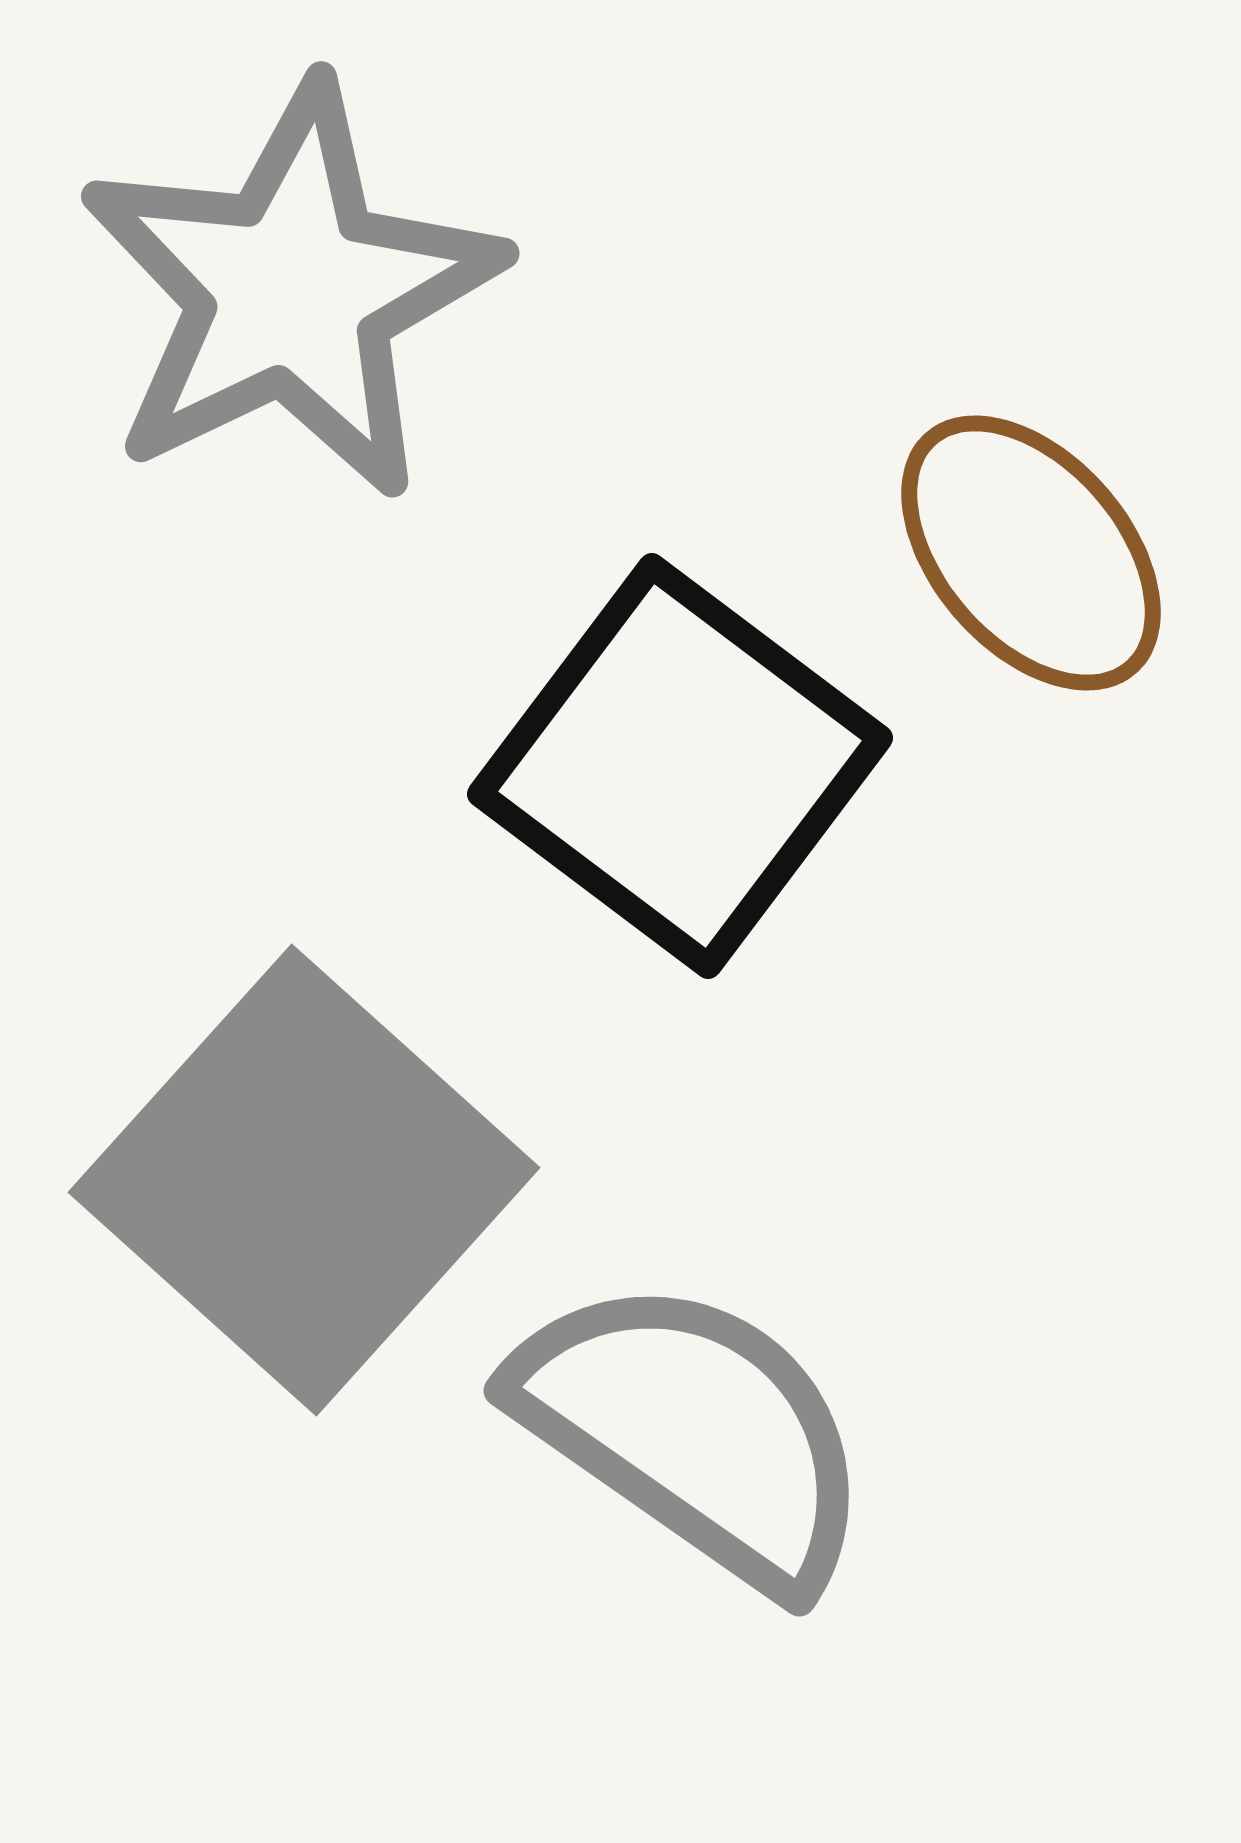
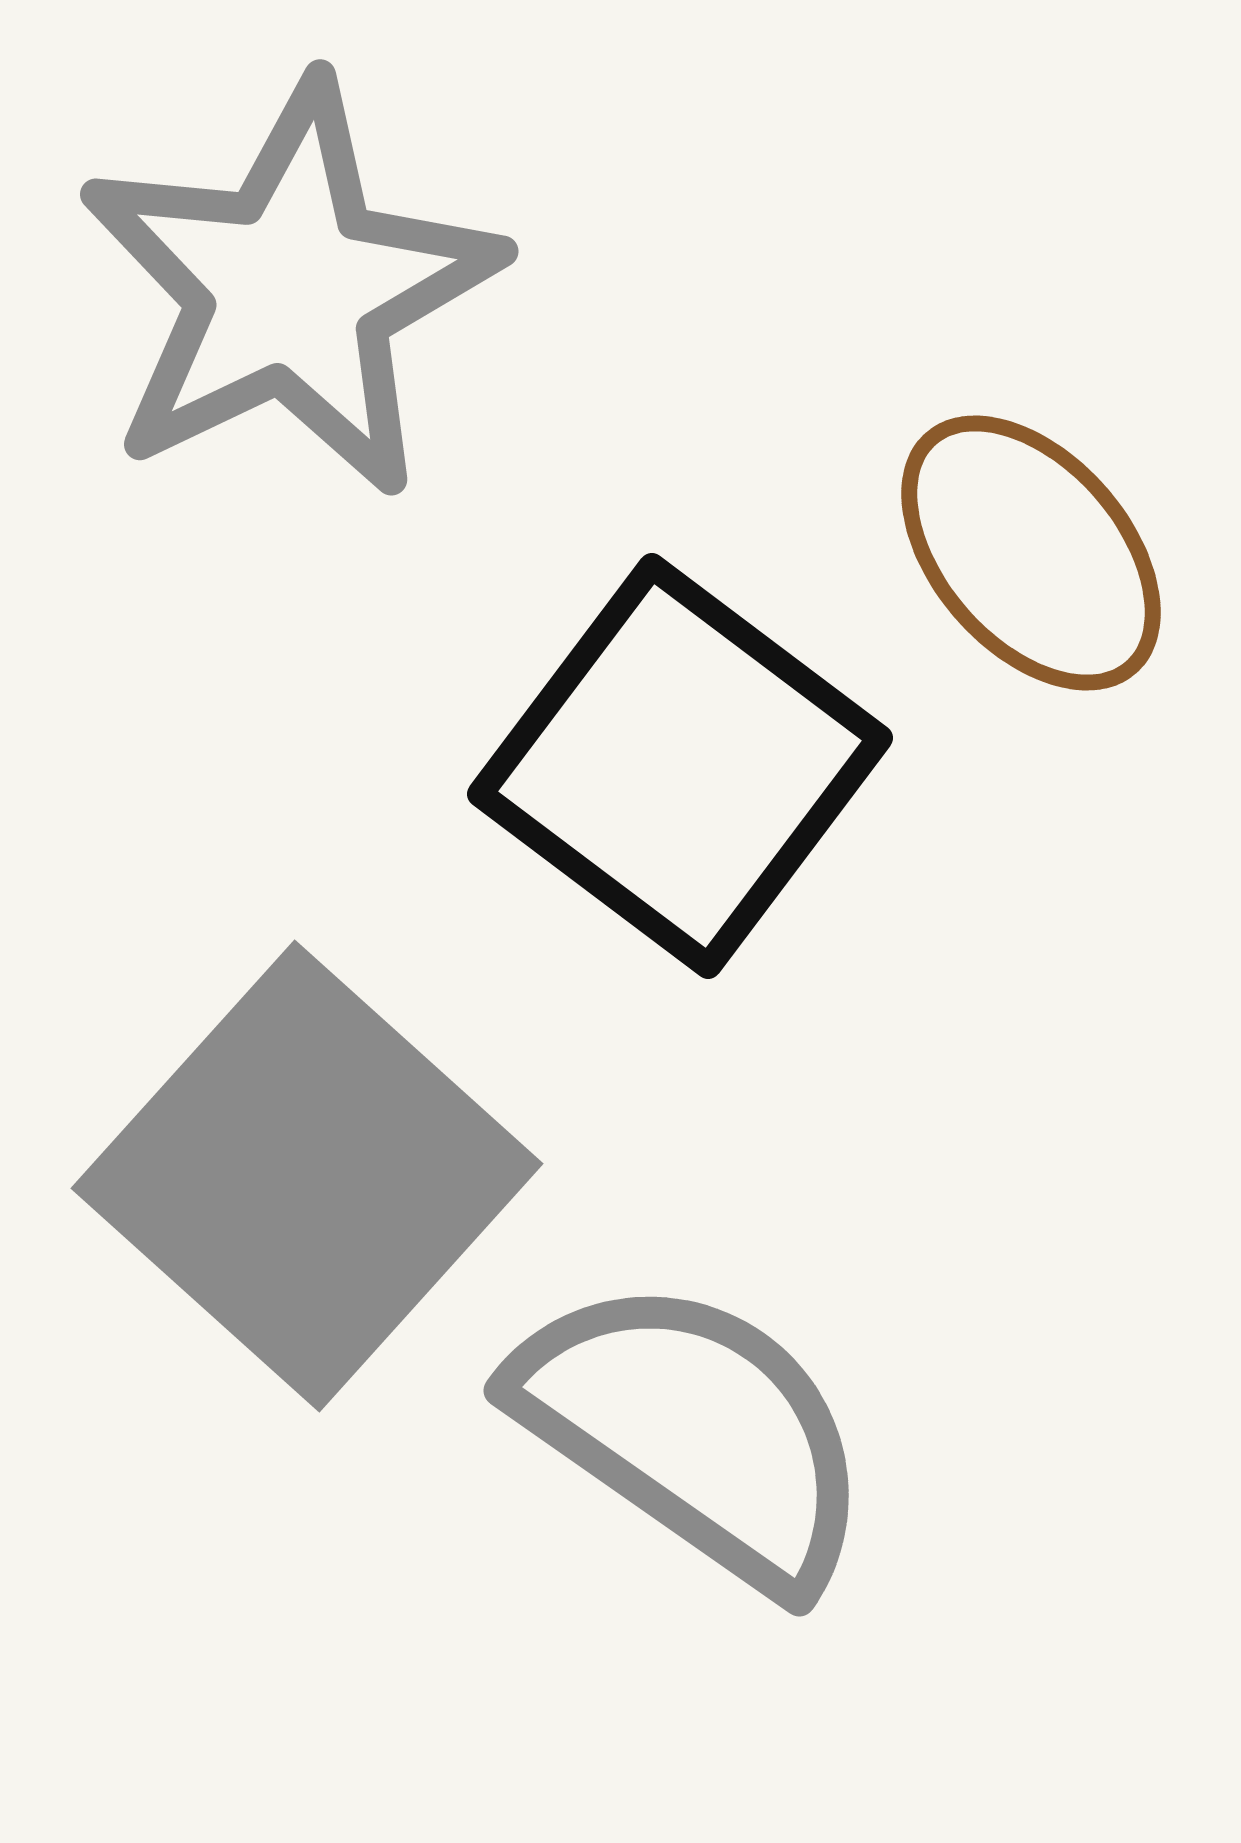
gray star: moved 1 px left, 2 px up
gray square: moved 3 px right, 4 px up
